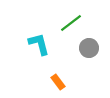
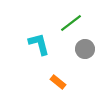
gray circle: moved 4 px left, 1 px down
orange rectangle: rotated 14 degrees counterclockwise
